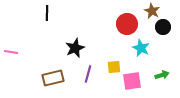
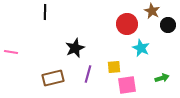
black line: moved 2 px left, 1 px up
black circle: moved 5 px right, 2 px up
green arrow: moved 3 px down
pink square: moved 5 px left, 4 px down
